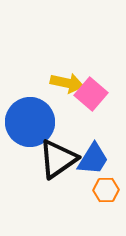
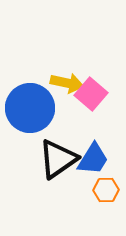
blue circle: moved 14 px up
